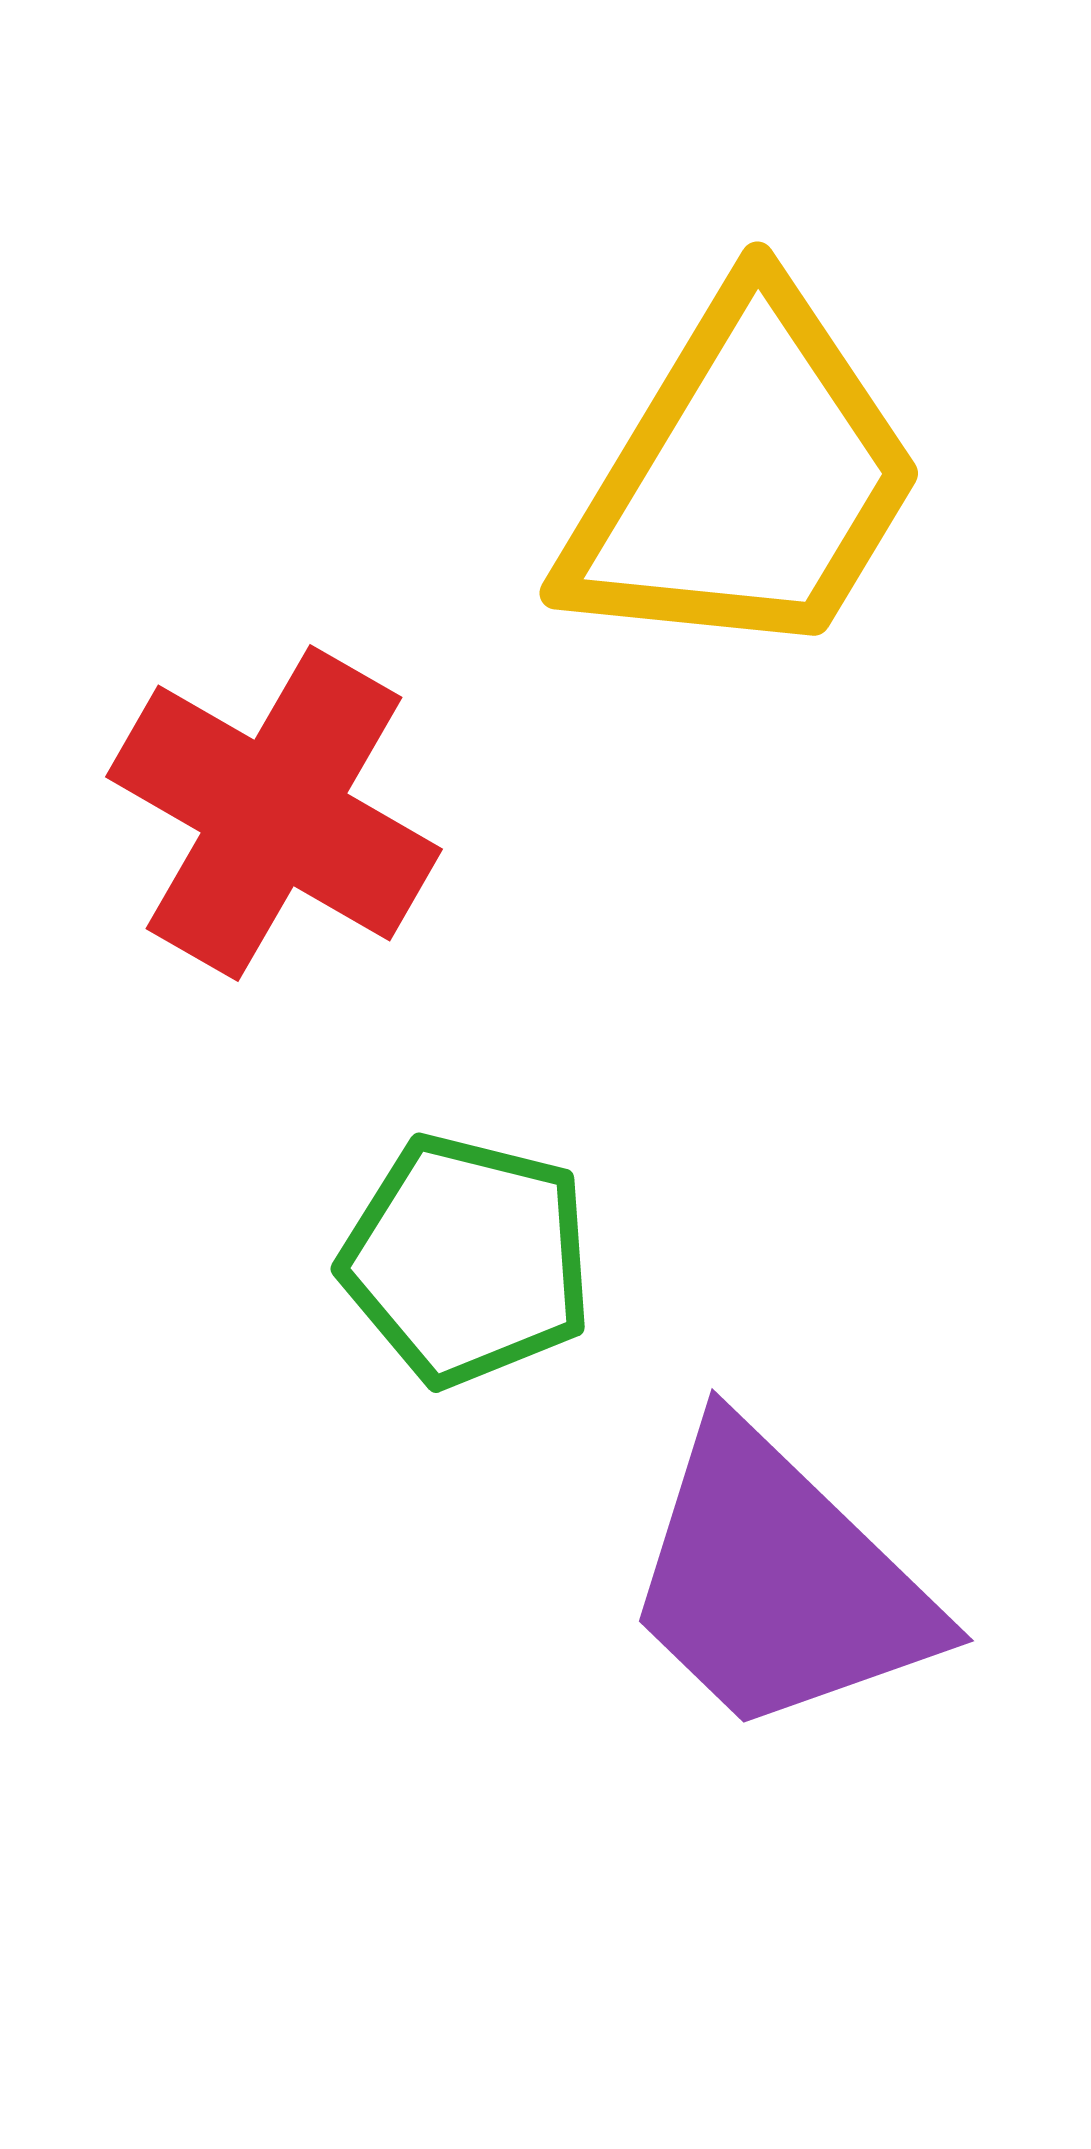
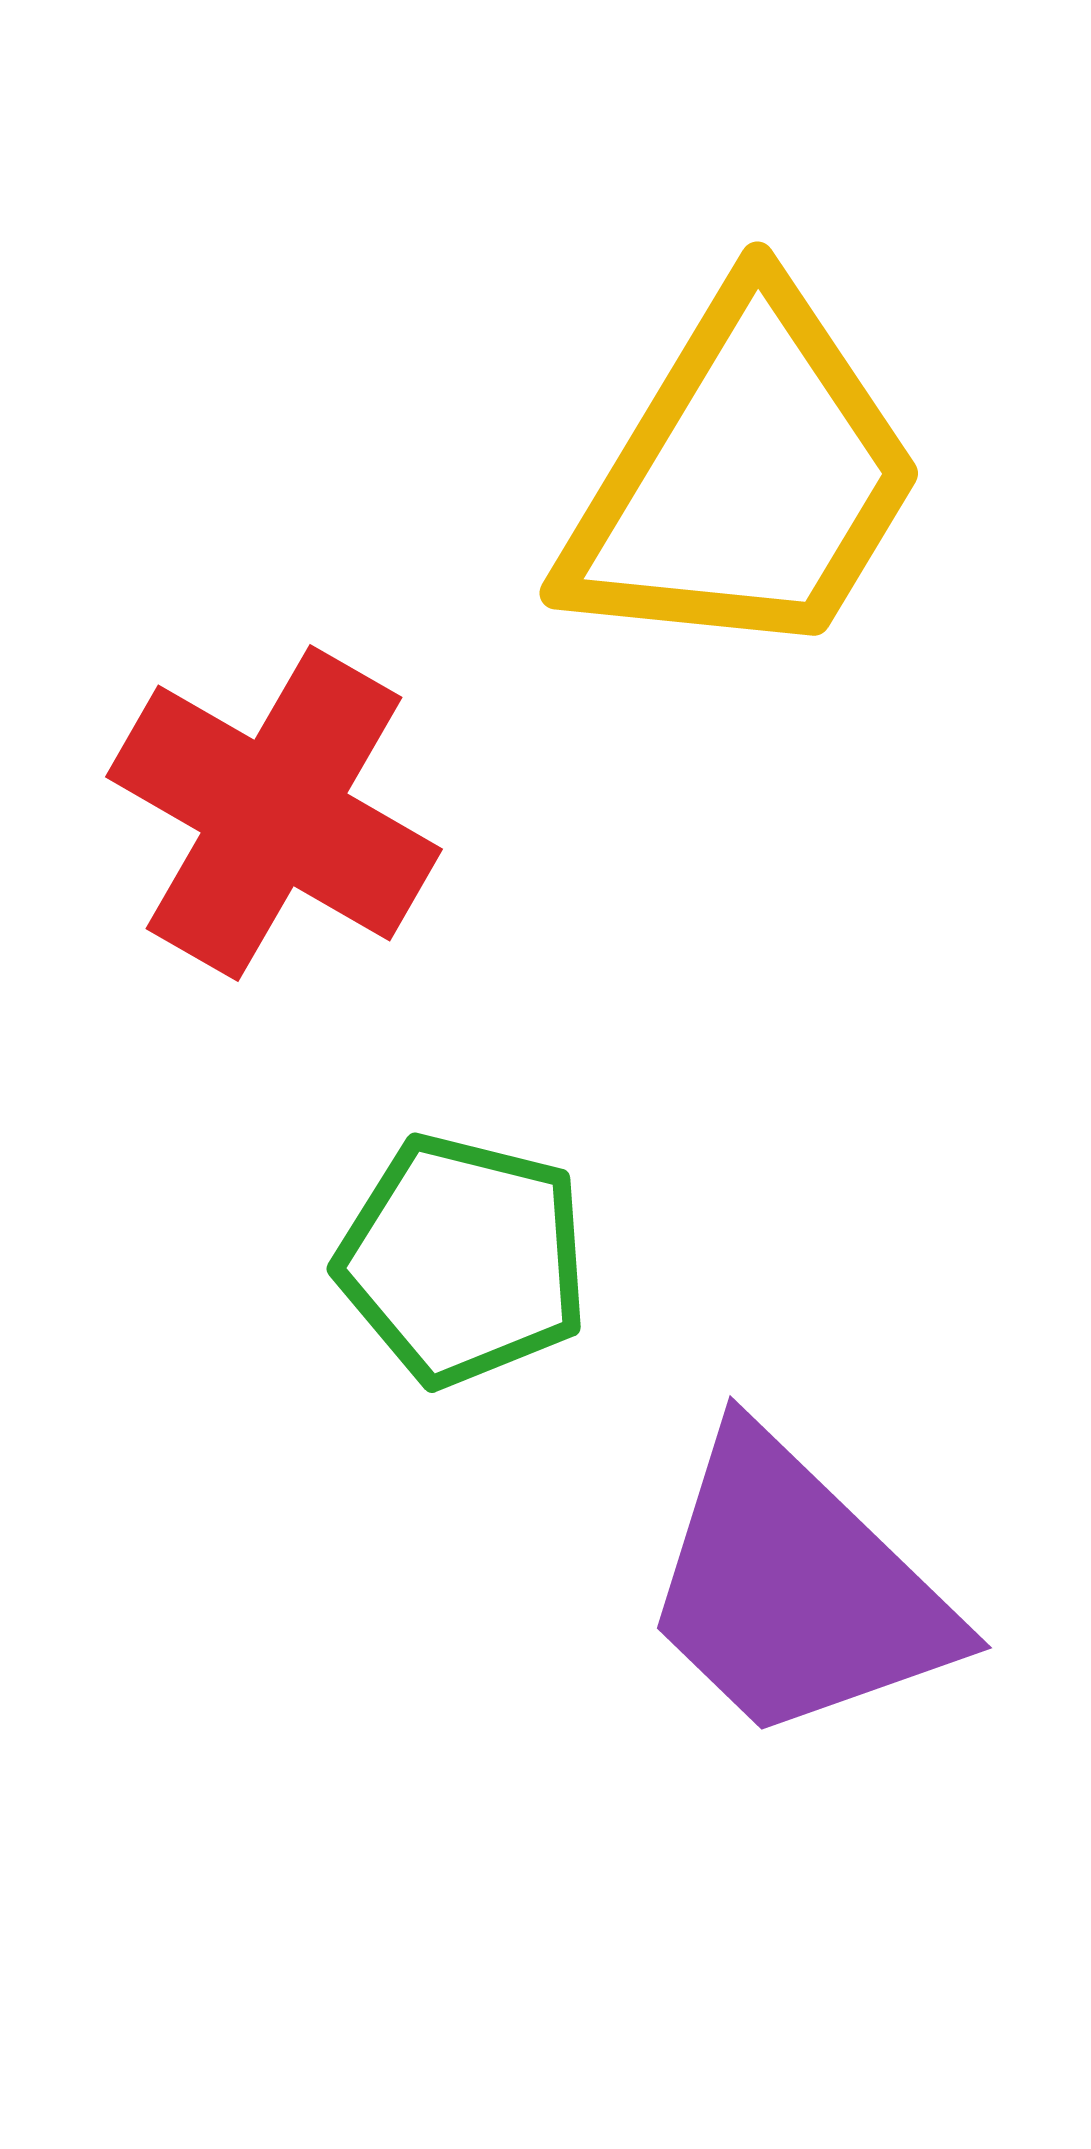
green pentagon: moved 4 px left
purple trapezoid: moved 18 px right, 7 px down
